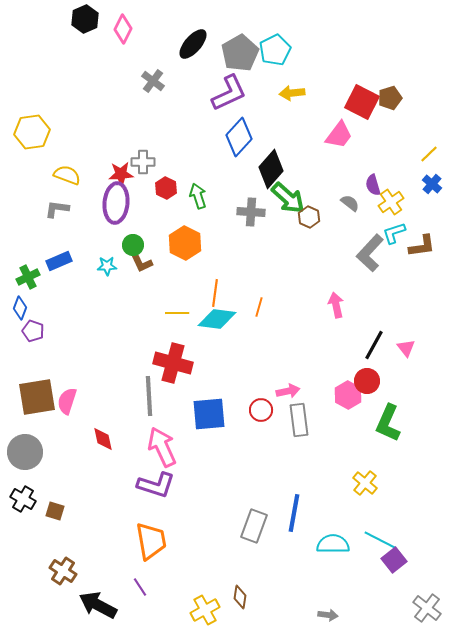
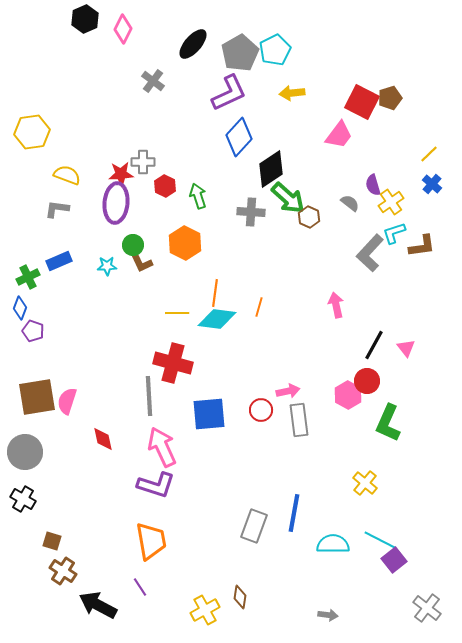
black diamond at (271, 169): rotated 15 degrees clockwise
red hexagon at (166, 188): moved 1 px left, 2 px up
brown square at (55, 511): moved 3 px left, 30 px down
